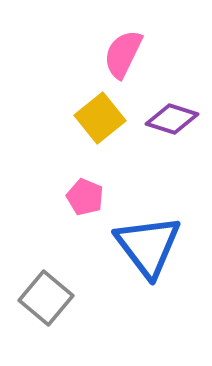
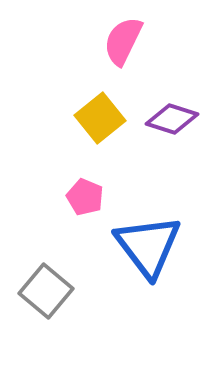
pink semicircle: moved 13 px up
gray square: moved 7 px up
